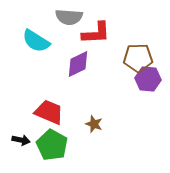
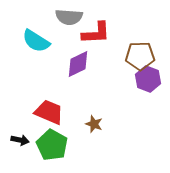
brown pentagon: moved 2 px right, 2 px up
purple hexagon: rotated 15 degrees clockwise
black arrow: moved 1 px left
